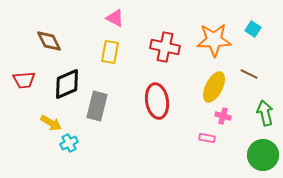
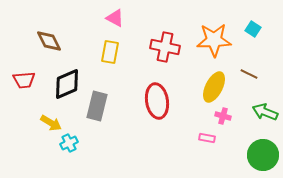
green arrow: moved 1 px up; rotated 55 degrees counterclockwise
